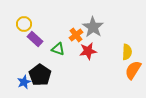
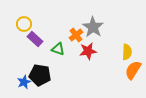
black pentagon: rotated 25 degrees counterclockwise
